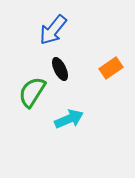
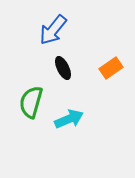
black ellipse: moved 3 px right, 1 px up
green semicircle: moved 1 px left, 10 px down; rotated 16 degrees counterclockwise
